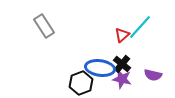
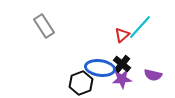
purple star: rotated 18 degrees counterclockwise
